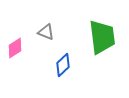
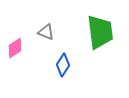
green trapezoid: moved 2 px left, 5 px up
blue diamond: rotated 15 degrees counterclockwise
